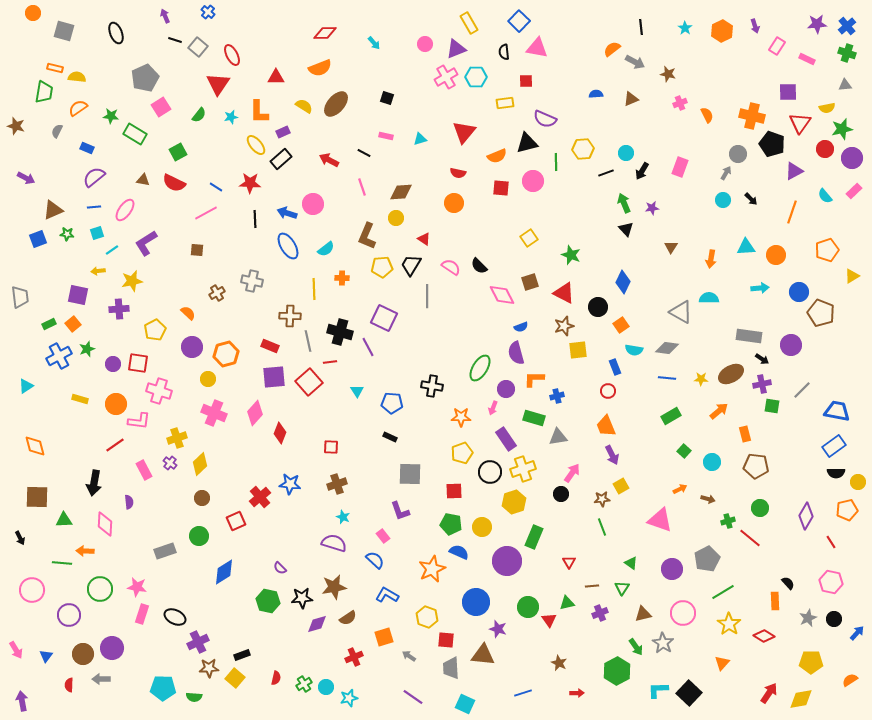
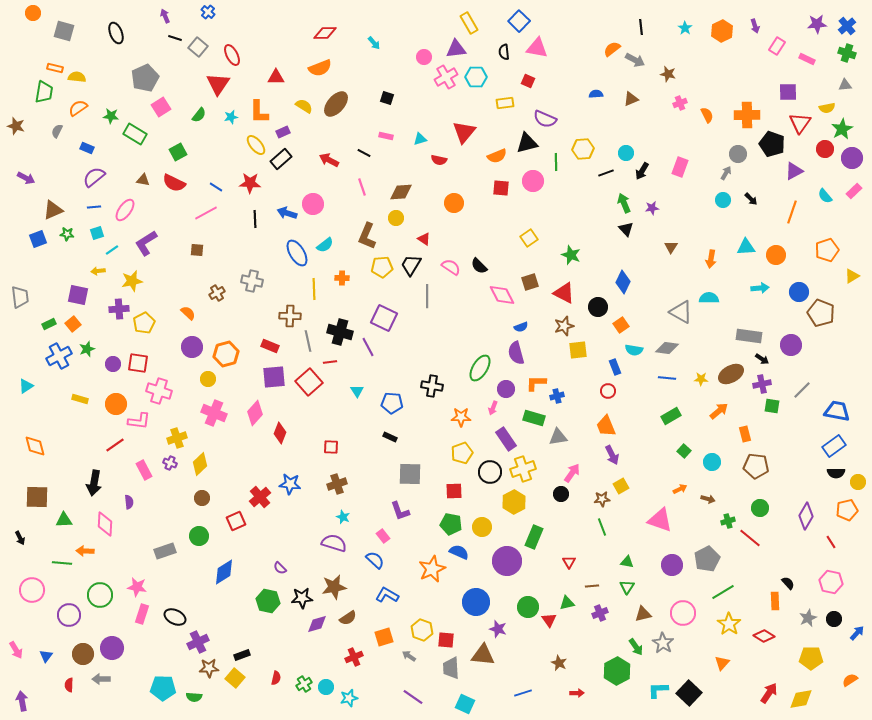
black line at (175, 40): moved 2 px up
pink circle at (425, 44): moved 1 px left, 13 px down
purple triangle at (456, 49): rotated 15 degrees clockwise
gray arrow at (635, 62): moved 2 px up
red square at (526, 81): moved 2 px right; rotated 24 degrees clockwise
orange cross at (752, 116): moved 5 px left, 1 px up; rotated 15 degrees counterclockwise
green star at (842, 129): rotated 15 degrees counterclockwise
red semicircle at (458, 173): moved 19 px left, 13 px up
blue ellipse at (288, 246): moved 9 px right, 7 px down
cyan semicircle at (326, 249): moved 1 px left, 4 px up
yellow pentagon at (155, 330): moved 11 px left, 7 px up
orange L-shape at (534, 379): moved 2 px right, 4 px down
purple cross at (170, 463): rotated 16 degrees counterclockwise
yellow hexagon at (514, 502): rotated 10 degrees counterclockwise
green triangle at (631, 563): moved 4 px left, 1 px up; rotated 24 degrees counterclockwise
purple circle at (672, 569): moved 4 px up
green triangle at (622, 588): moved 5 px right, 1 px up
green circle at (100, 589): moved 6 px down
yellow hexagon at (427, 617): moved 5 px left, 13 px down
yellow pentagon at (811, 662): moved 4 px up
